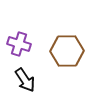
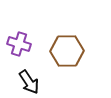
black arrow: moved 4 px right, 2 px down
